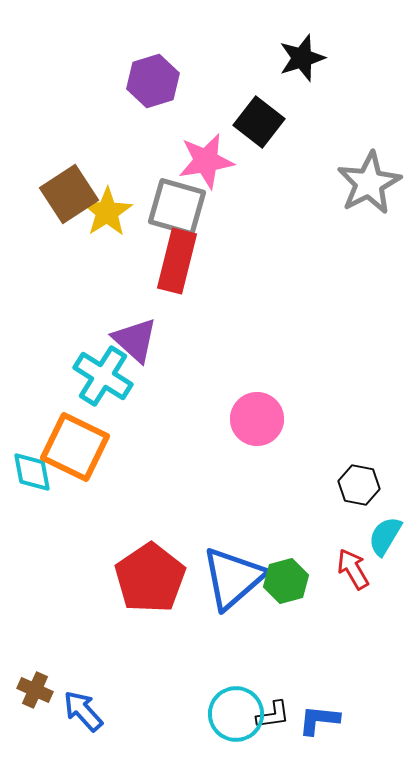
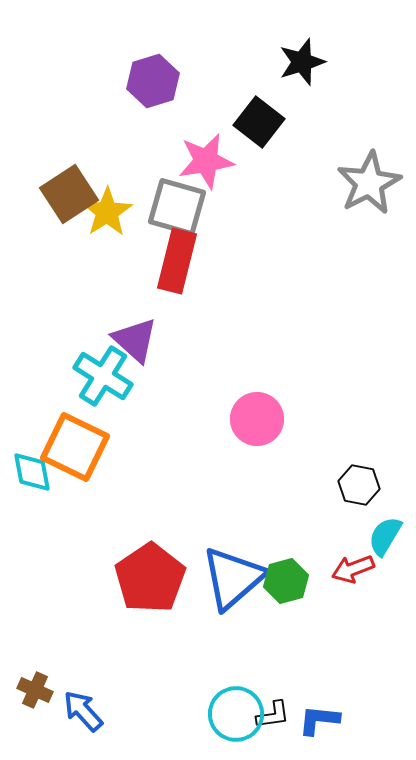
black star: moved 4 px down
red arrow: rotated 81 degrees counterclockwise
